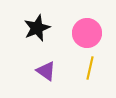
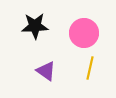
black star: moved 2 px left, 2 px up; rotated 20 degrees clockwise
pink circle: moved 3 px left
